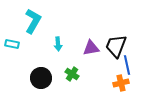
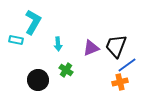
cyan L-shape: moved 1 px down
cyan rectangle: moved 4 px right, 4 px up
purple triangle: rotated 12 degrees counterclockwise
blue line: rotated 66 degrees clockwise
green cross: moved 6 px left, 4 px up
black circle: moved 3 px left, 2 px down
orange cross: moved 1 px left, 1 px up
